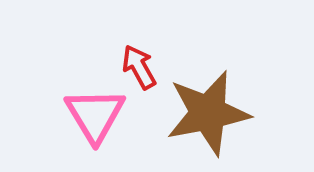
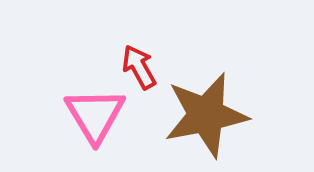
brown star: moved 2 px left, 2 px down
